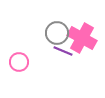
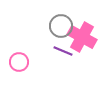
gray circle: moved 4 px right, 7 px up
pink cross: moved 1 px up
